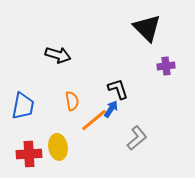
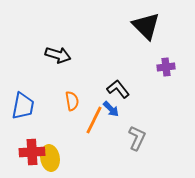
black triangle: moved 1 px left, 2 px up
purple cross: moved 1 px down
black L-shape: rotated 20 degrees counterclockwise
blue arrow: rotated 102 degrees clockwise
orange line: rotated 24 degrees counterclockwise
gray L-shape: rotated 25 degrees counterclockwise
yellow ellipse: moved 8 px left, 11 px down
red cross: moved 3 px right, 2 px up
